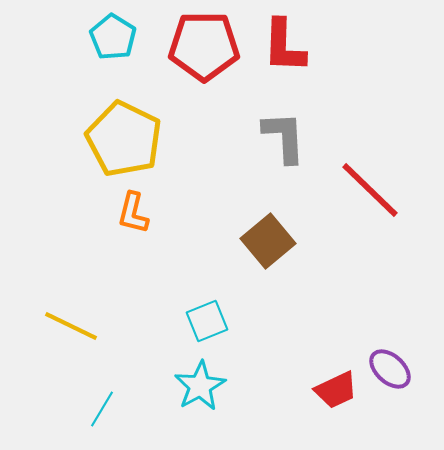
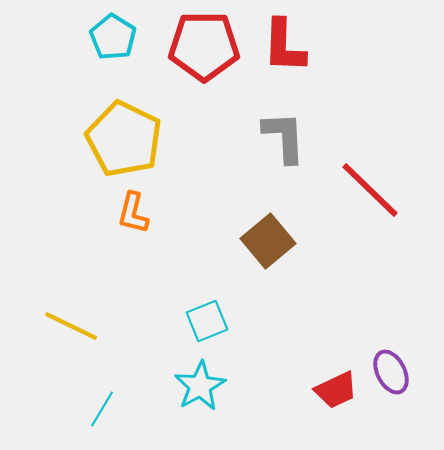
purple ellipse: moved 1 px right, 3 px down; rotated 21 degrees clockwise
